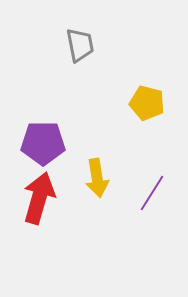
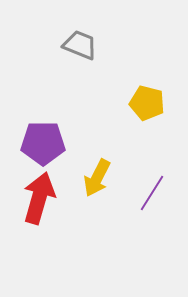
gray trapezoid: rotated 57 degrees counterclockwise
yellow arrow: rotated 36 degrees clockwise
